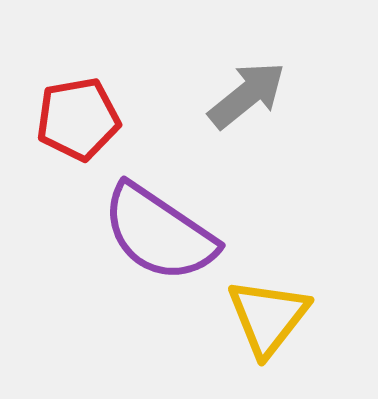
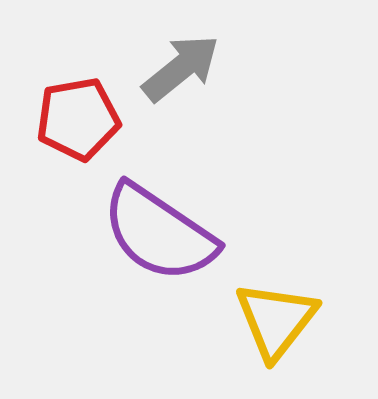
gray arrow: moved 66 px left, 27 px up
yellow triangle: moved 8 px right, 3 px down
